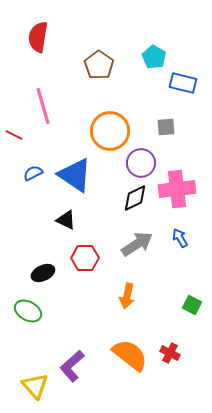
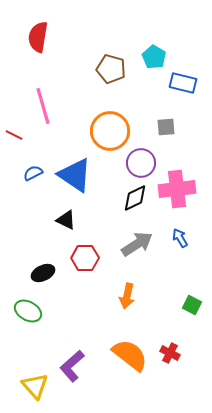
brown pentagon: moved 12 px right, 4 px down; rotated 20 degrees counterclockwise
